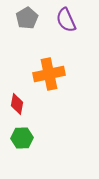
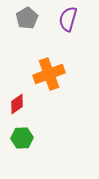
purple semicircle: moved 2 px right, 1 px up; rotated 40 degrees clockwise
orange cross: rotated 8 degrees counterclockwise
red diamond: rotated 45 degrees clockwise
